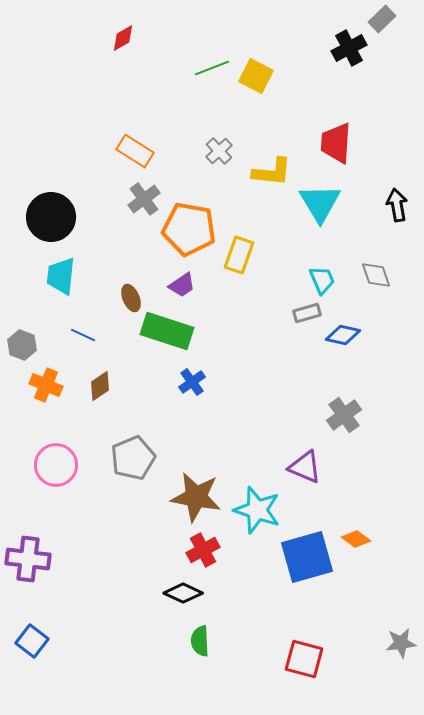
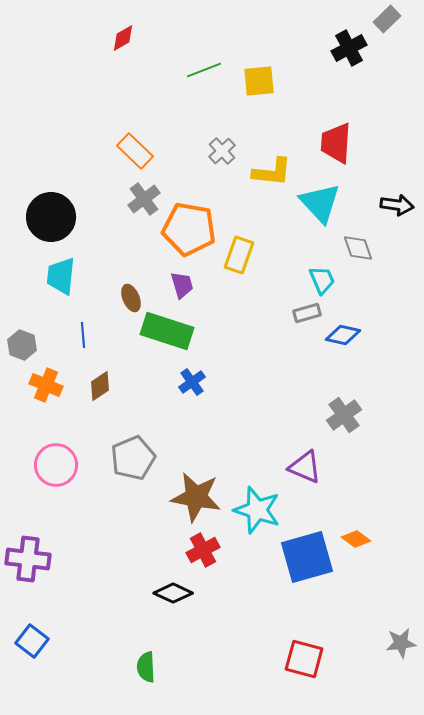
gray rectangle at (382, 19): moved 5 px right
green line at (212, 68): moved 8 px left, 2 px down
yellow square at (256, 76): moved 3 px right, 5 px down; rotated 32 degrees counterclockwise
orange rectangle at (135, 151): rotated 12 degrees clockwise
gray cross at (219, 151): moved 3 px right
cyan triangle at (320, 203): rotated 12 degrees counterclockwise
black arrow at (397, 205): rotated 108 degrees clockwise
gray diamond at (376, 275): moved 18 px left, 27 px up
purple trapezoid at (182, 285): rotated 72 degrees counterclockwise
blue line at (83, 335): rotated 60 degrees clockwise
black diamond at (183, 593): moved 10 px left
green semicircle at (200, 641): moved 54 px left, 26 px down
